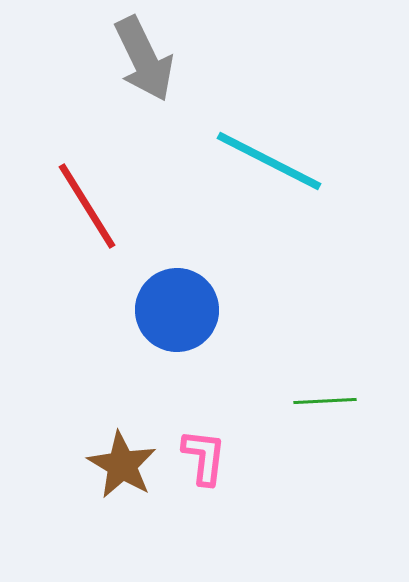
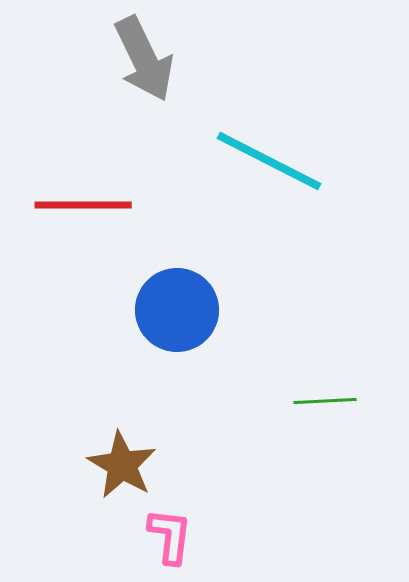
red line: moved 4 px left, 1 px up; rotated 58 degrees counterclockwise
pink L-shape: moved 34 px left, 79 px down
